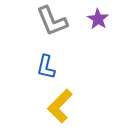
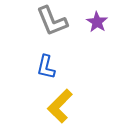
purple star: moved 1 px left, 3 px down
